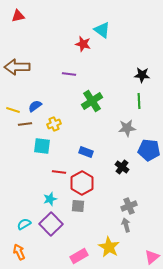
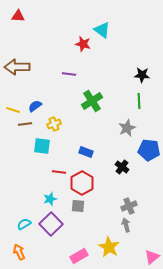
red triangle: rotated 16 degrees clockwise
gray star: rotated 18 degrees counterclockwise
